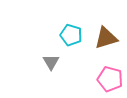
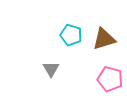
brown triangle: moved 2 px left, 1 px down
gray triangle: moved 7 px down
